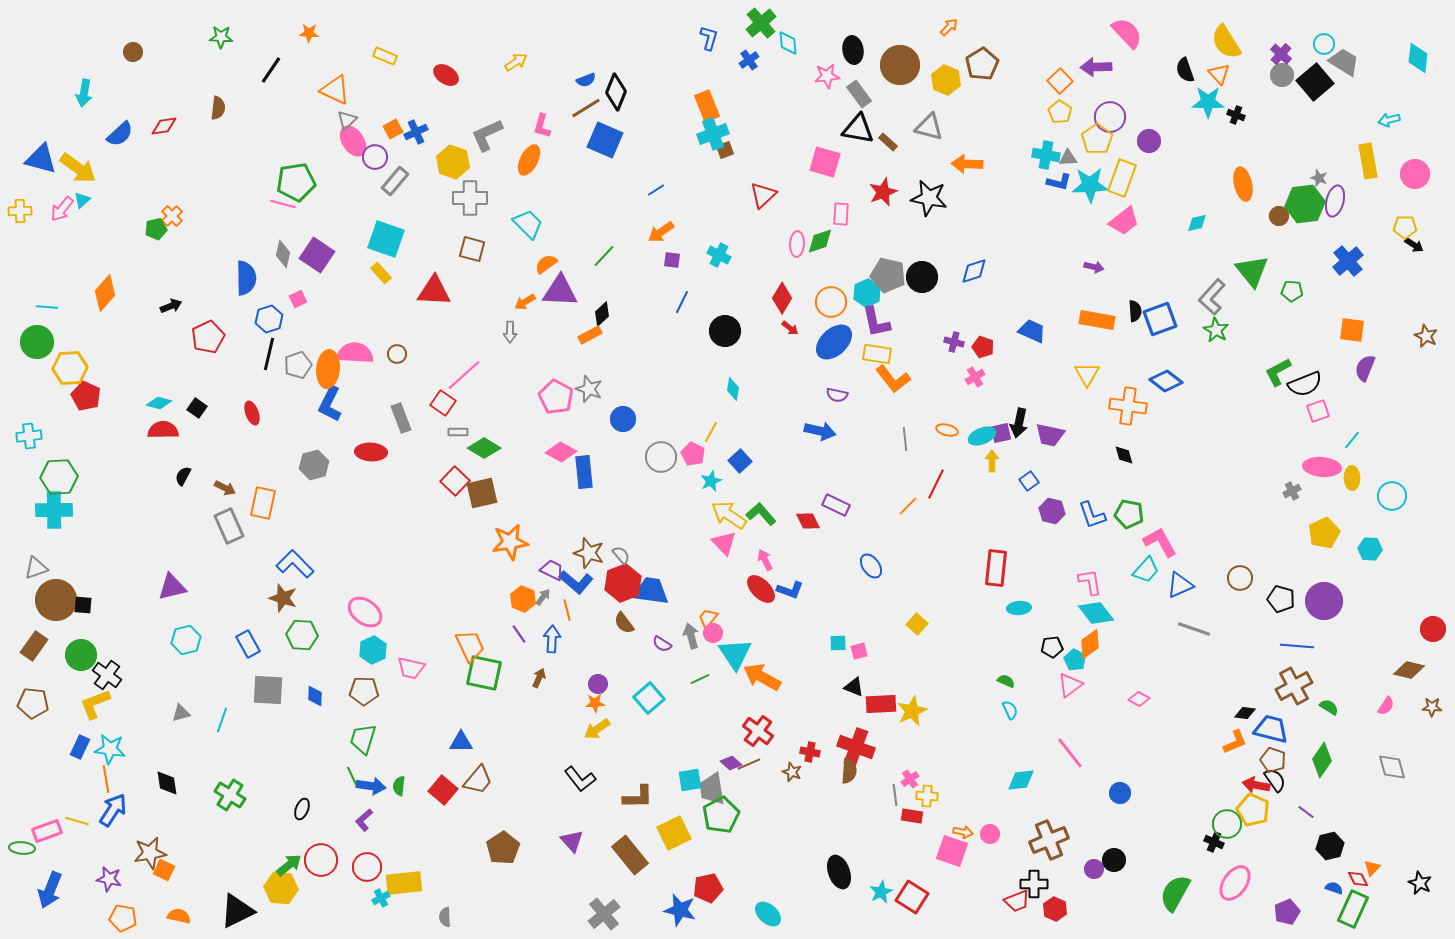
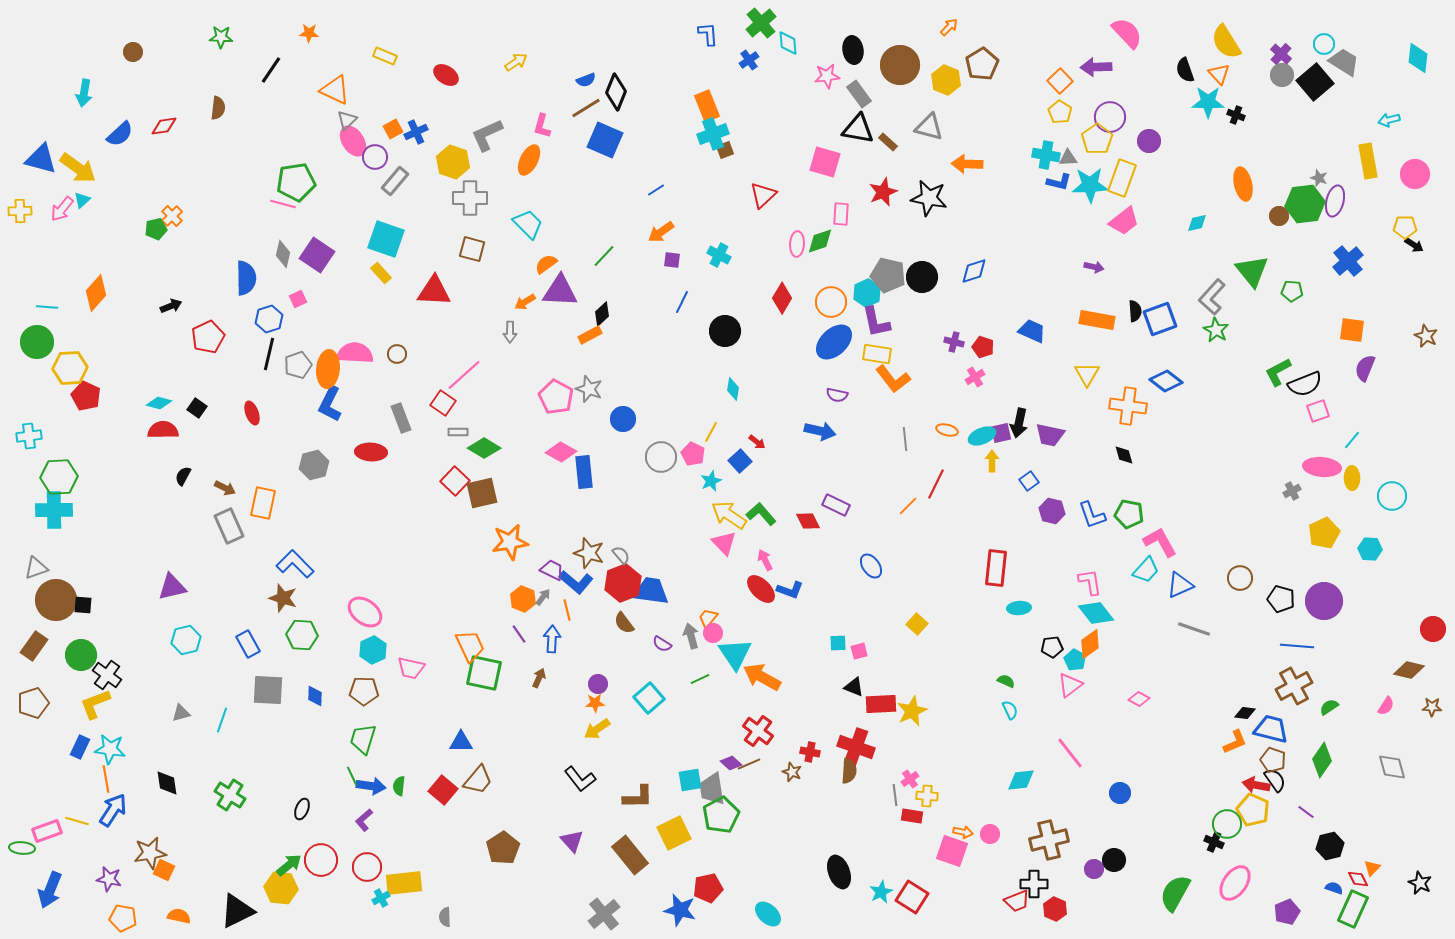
blue L-shape at (709, 38): moved 1 px left, 4 px up; rotated 20 degrees counterclockwise
orange diamond at (105, 293): moved 9 px left
red arrow at (790, 328): moved 33 px left, 114 px down
brown pentagon at (33, 703): rotated 24 degrees counterclockwise
green semicircle at (1329, 707): rotated 66 degrees counterclockwise
brown cross at (1049, 840): rotated 9 degrees clockwise
